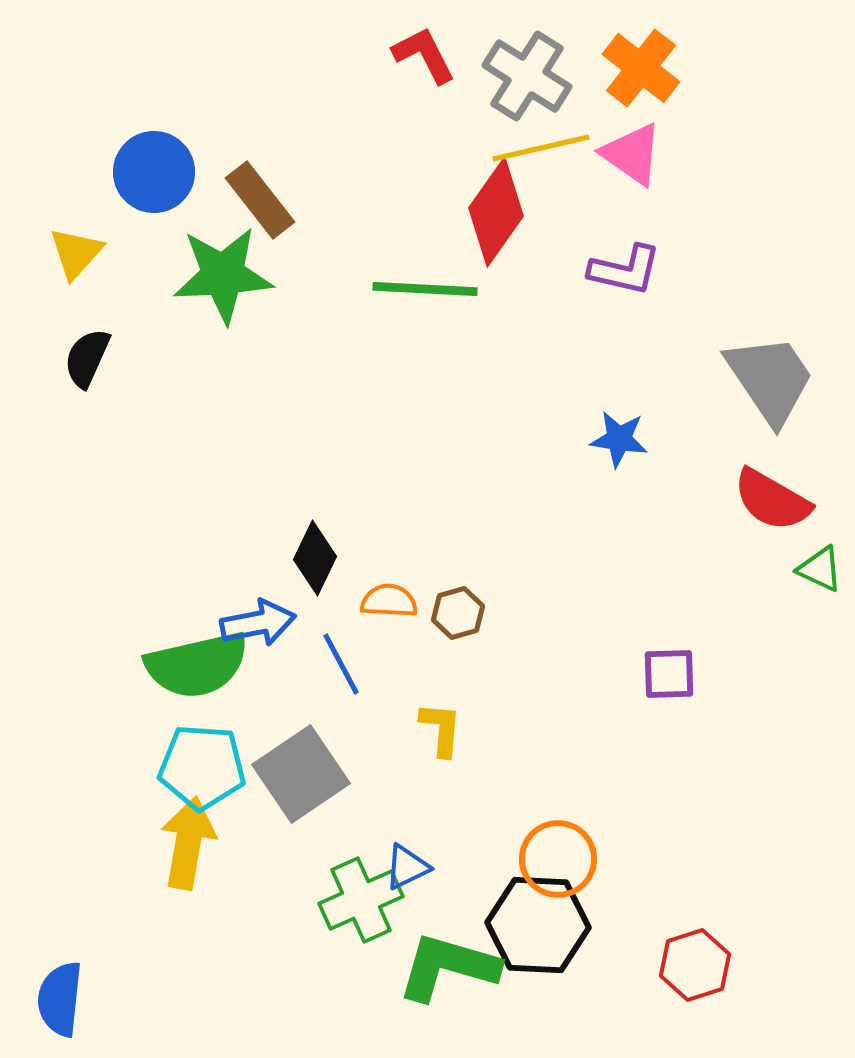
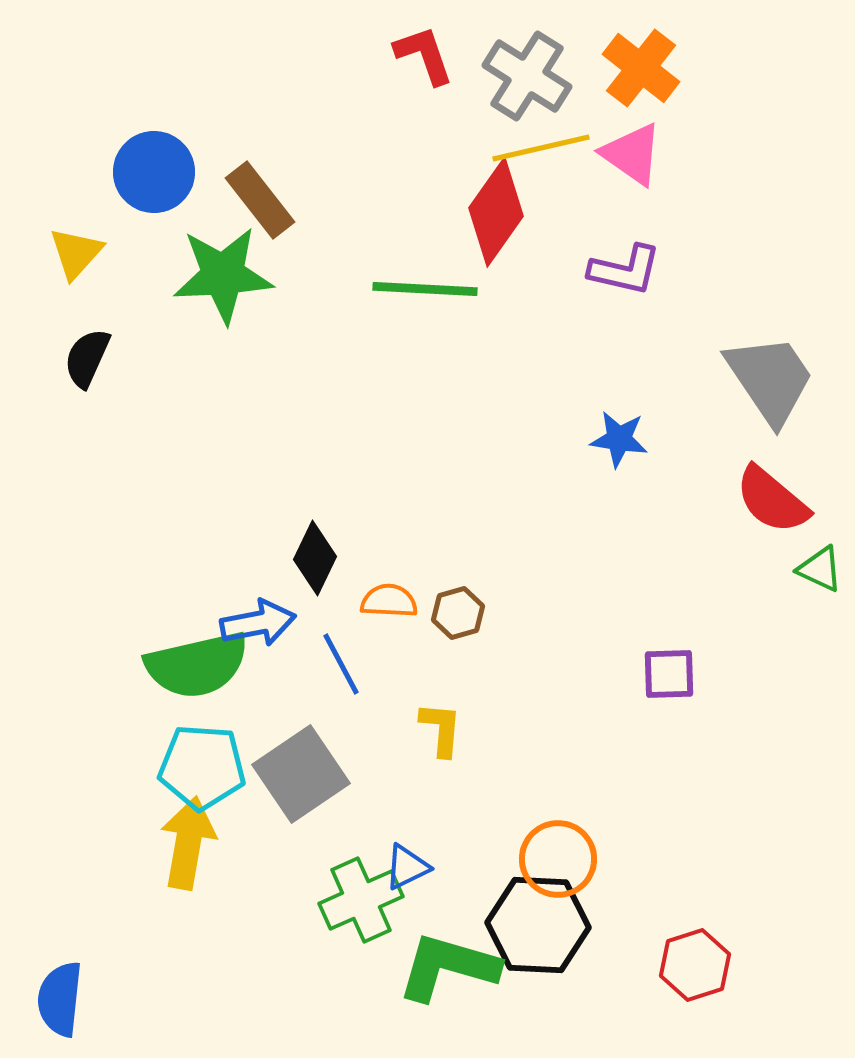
red L-shape: rotated 8 degrees clockwise
red semicircle: rotated 10 degrees clockwise
